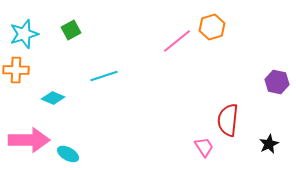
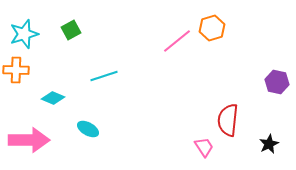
orange hexagon: moved 1 px down
cyan ellipse: moved 20 px right, 25 px up
